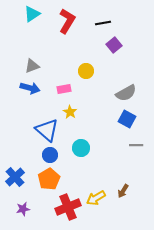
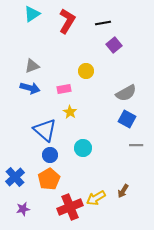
blue triangle: moved 2 px left
cyan circle: moved 2 px right
red cross: moved 2 px right
